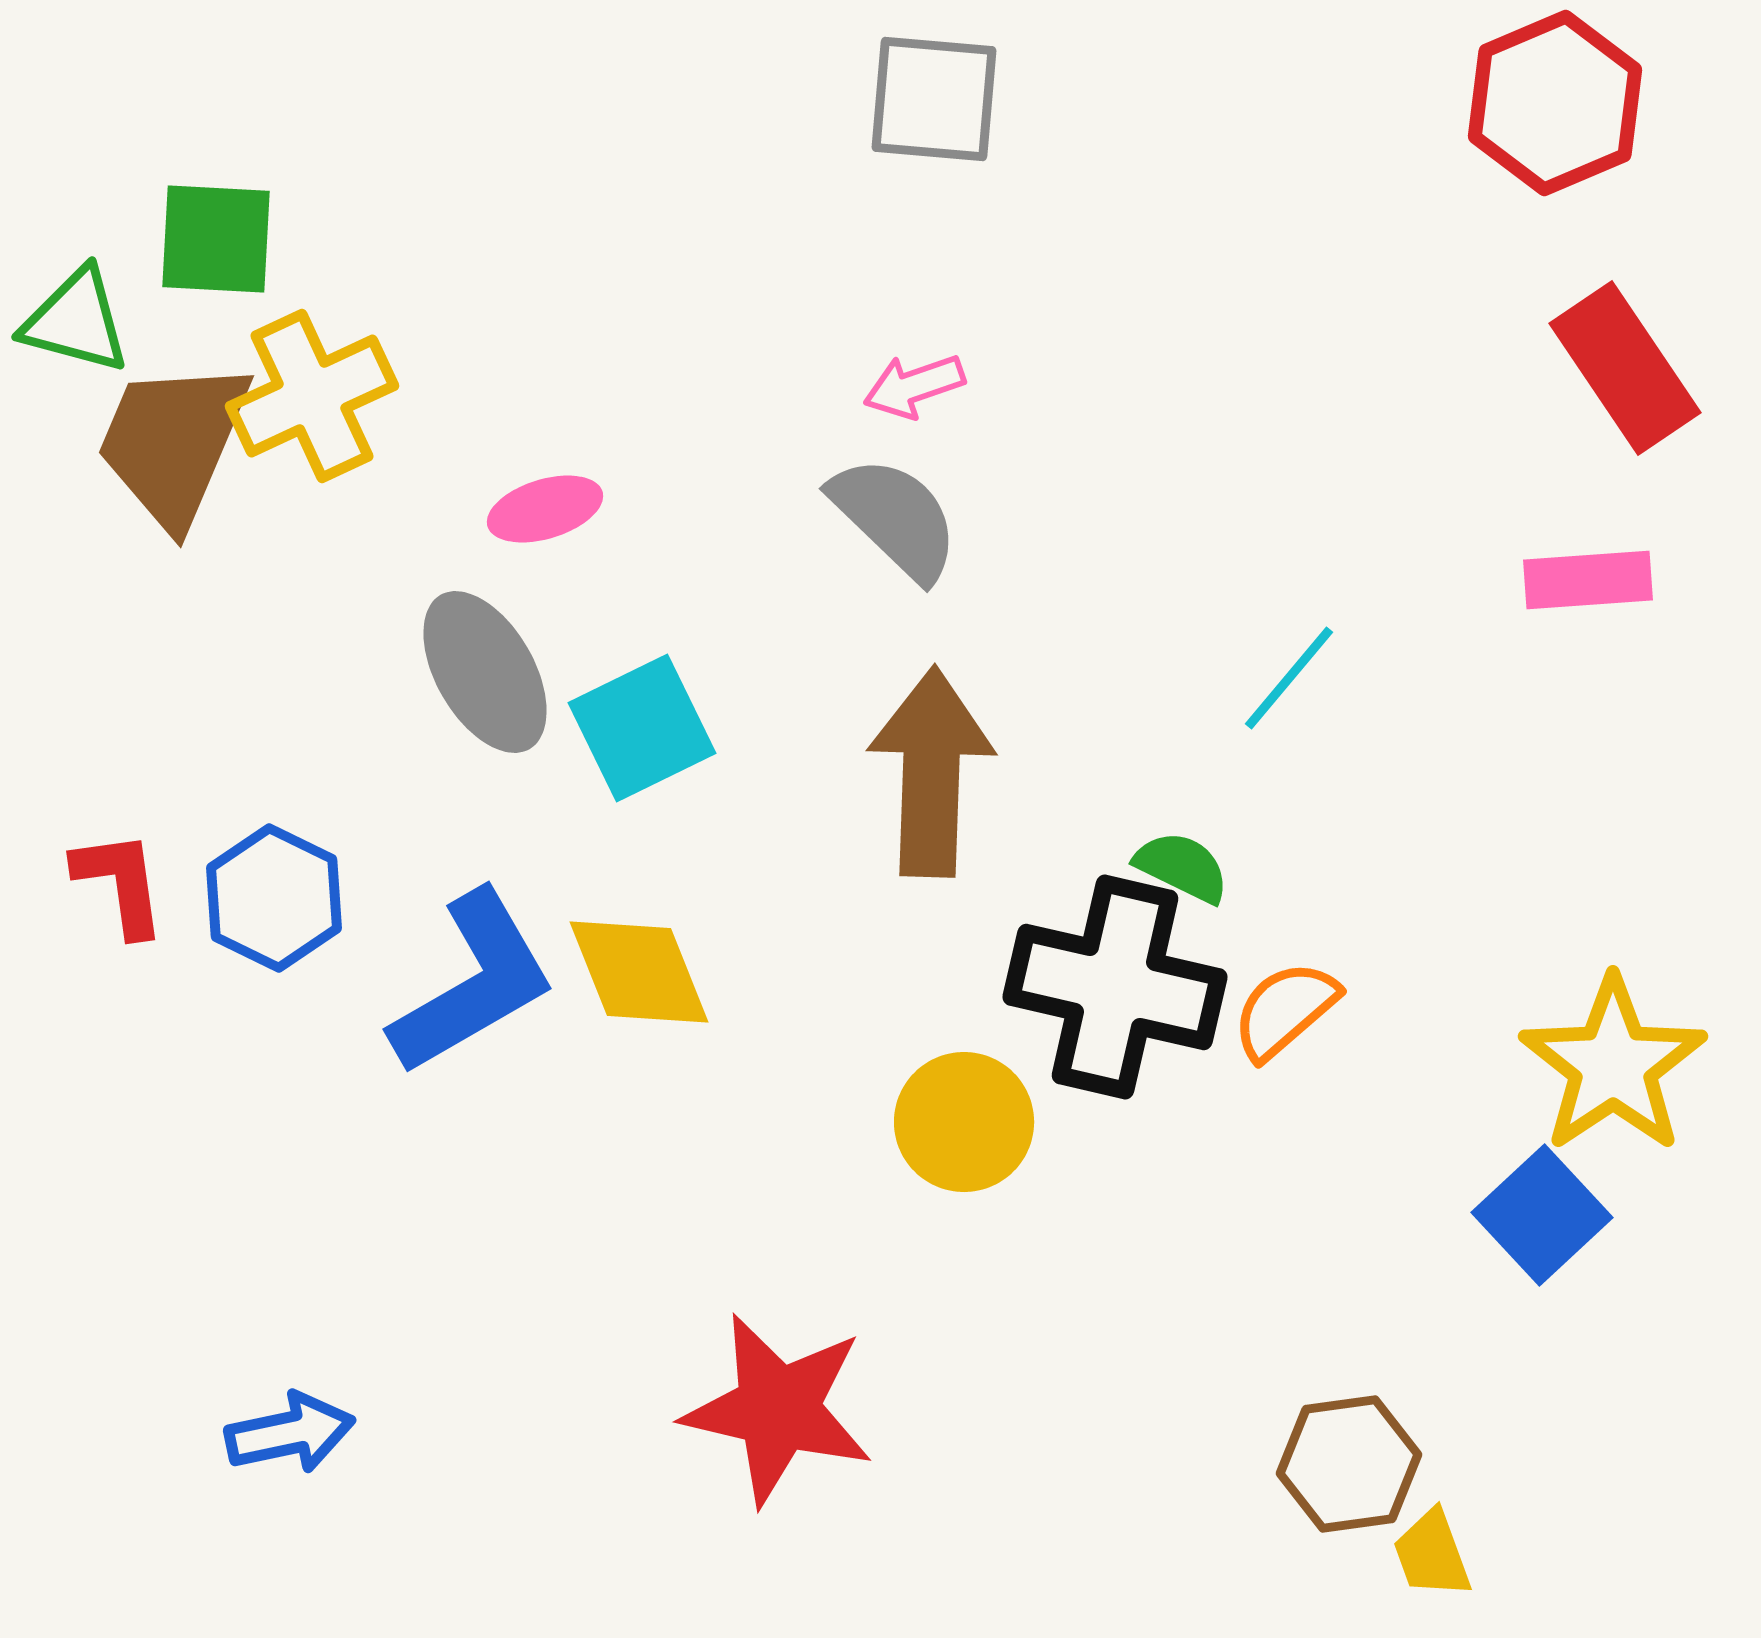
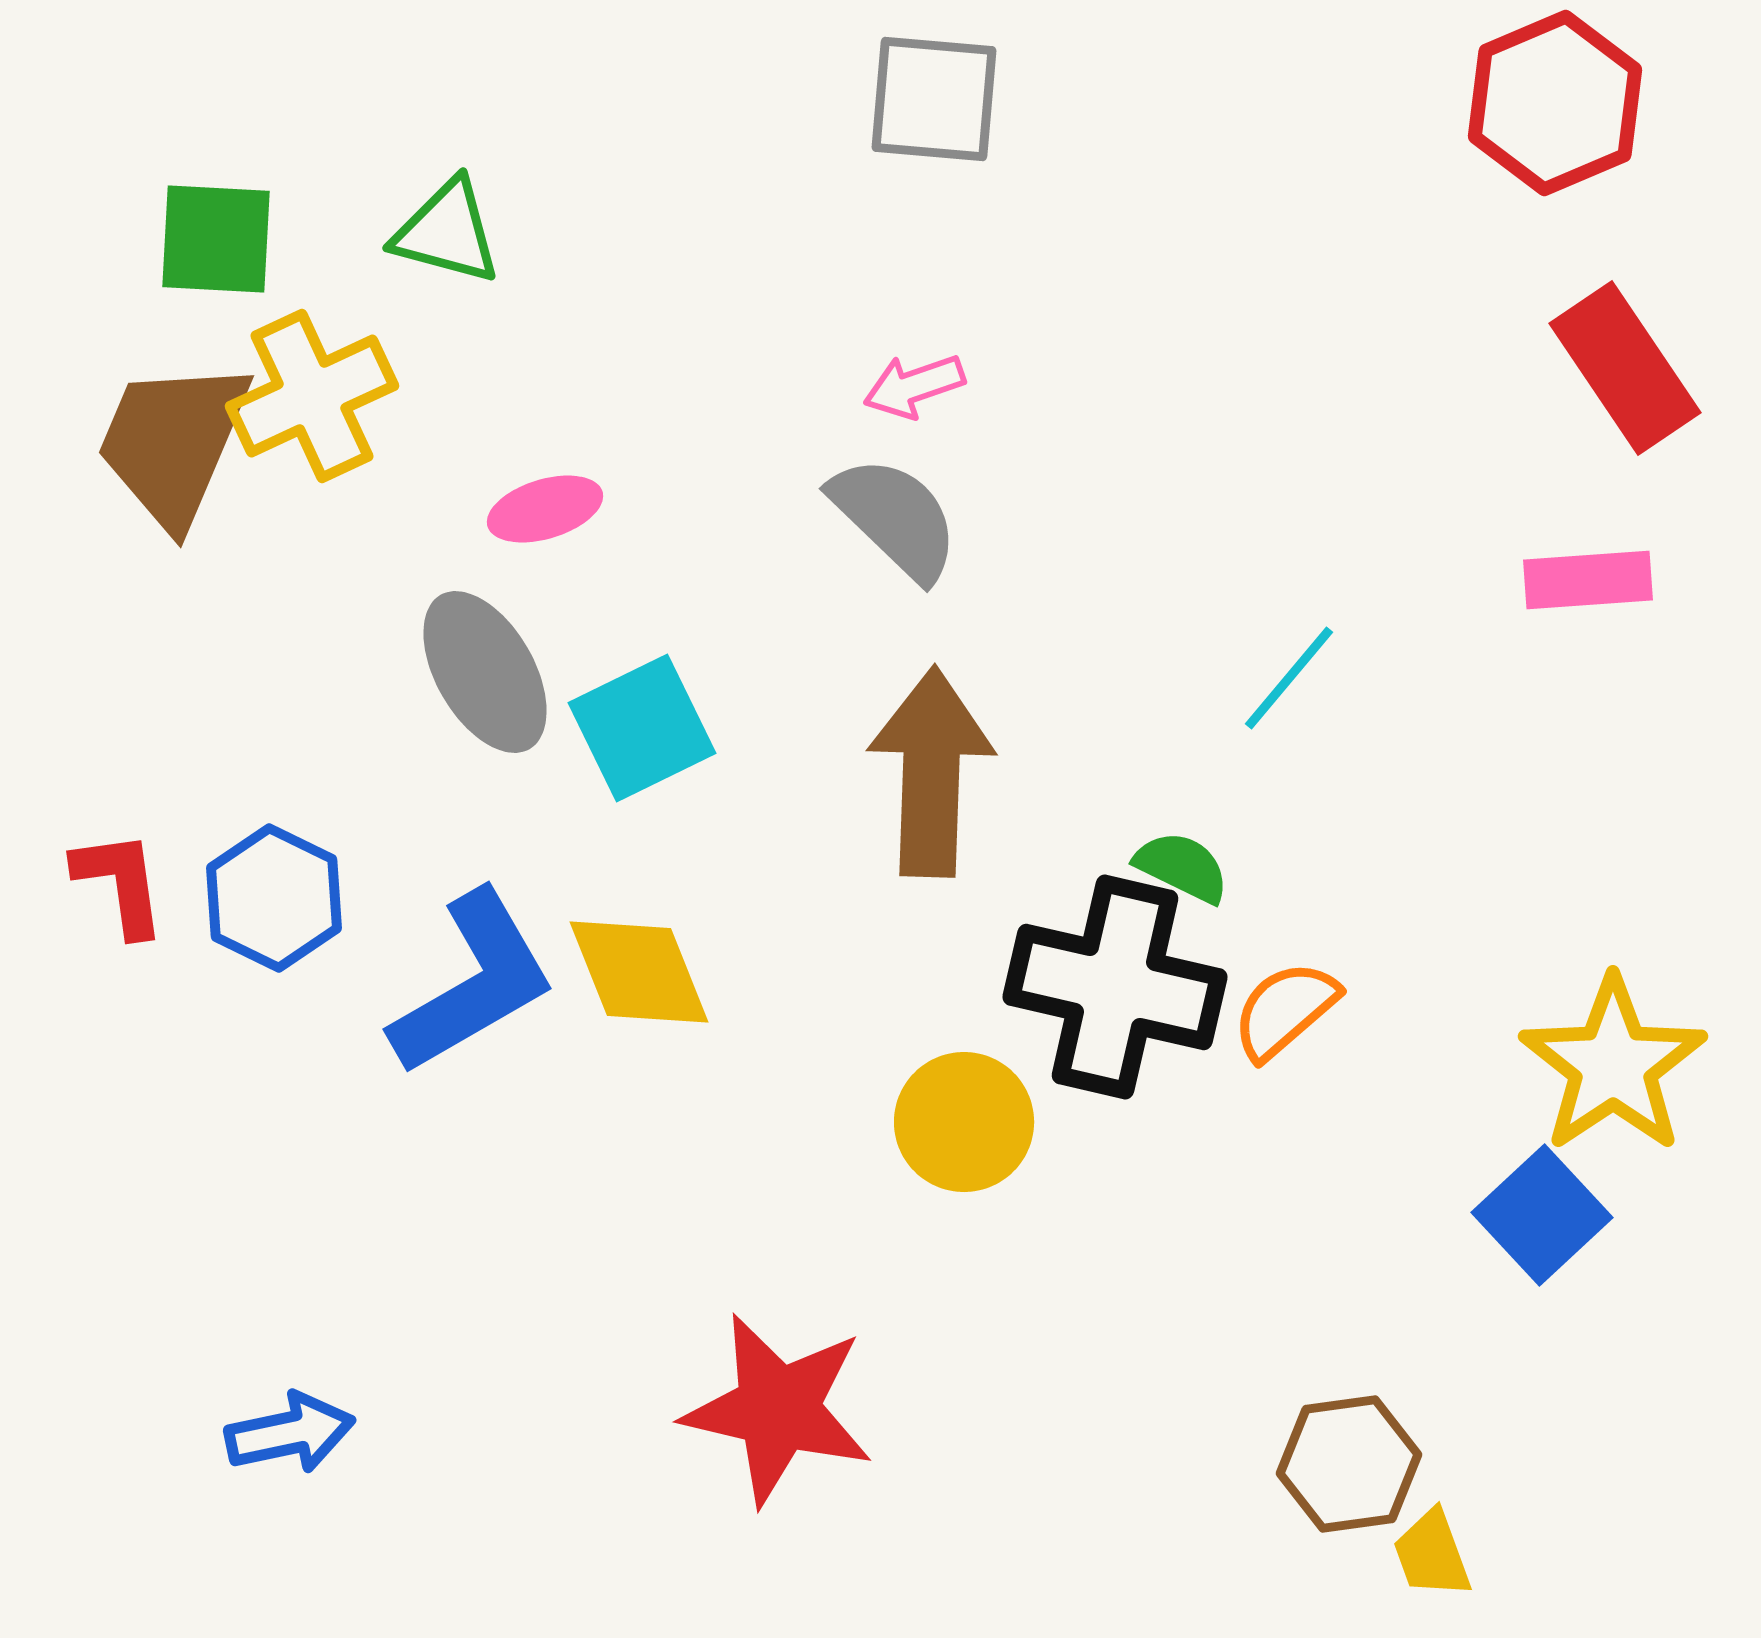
green triangle: moved 371 px right, 89 px up
